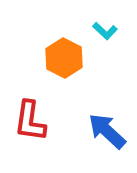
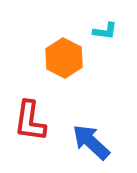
cyan L-shape: rotated 35 degrees counterclockwise
blue arrow: moved 16 px left, 11 px down
